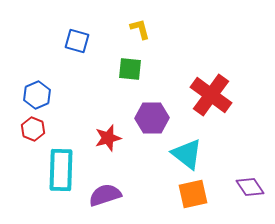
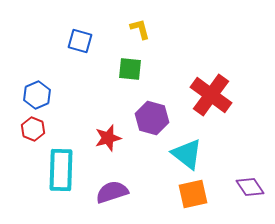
blue square: moved 3 px right
purple hexagon: rotated 16 degrees clockwise
purple semicircle: moved 7 px right, 3 px up
